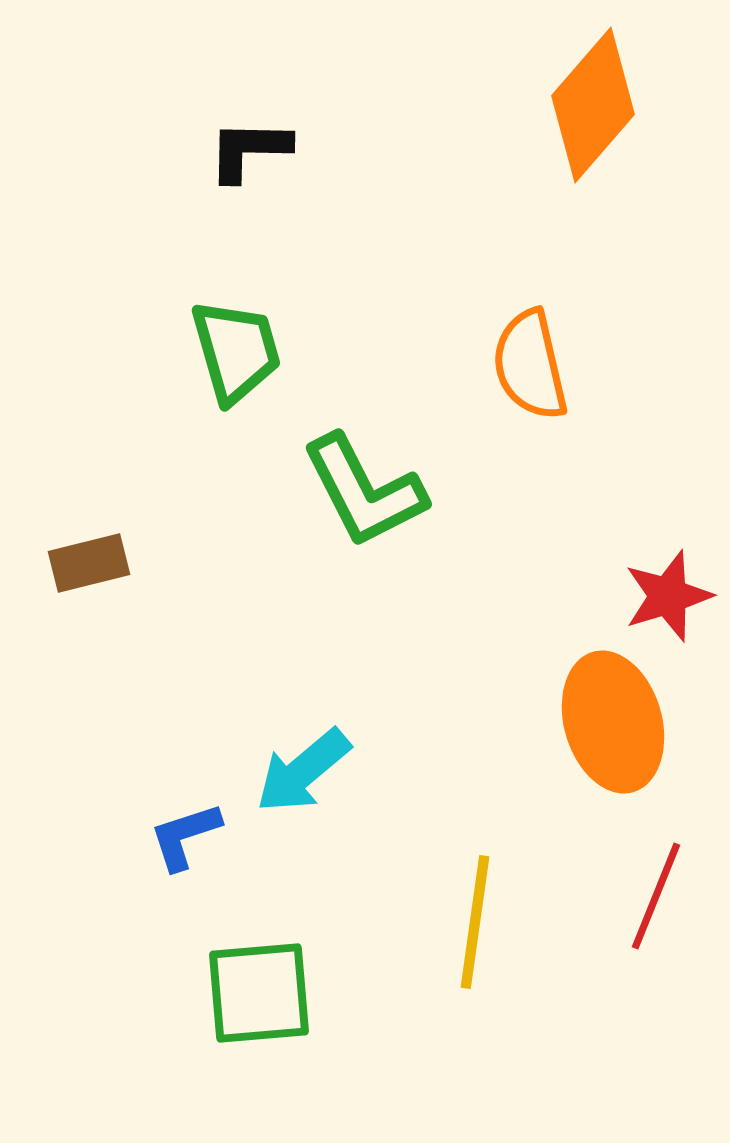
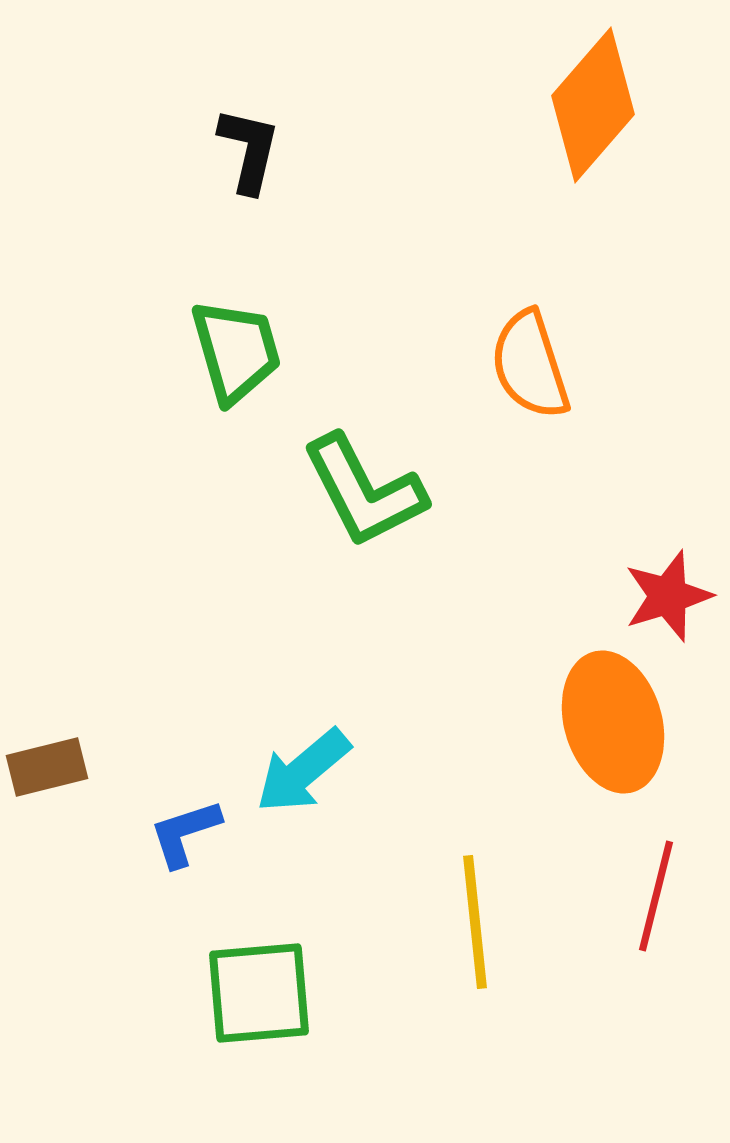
black L-shape: rotated 102 degrees clockwise
orange semicircle: rotated 5 degrees counterclockwise
brown rectangle: moved 42 px left, 204 px down
blue L-shape: moved 3 px up
red line: rotated 8 degrees counterclockwise
yellow line: rotated 14 degrees counterclockwise
